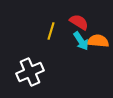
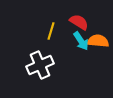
white cross: moved 10 px right, 7 px up
